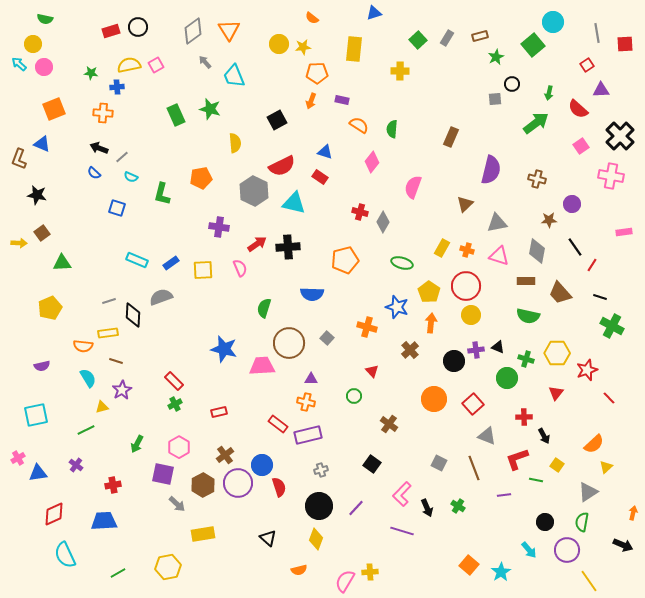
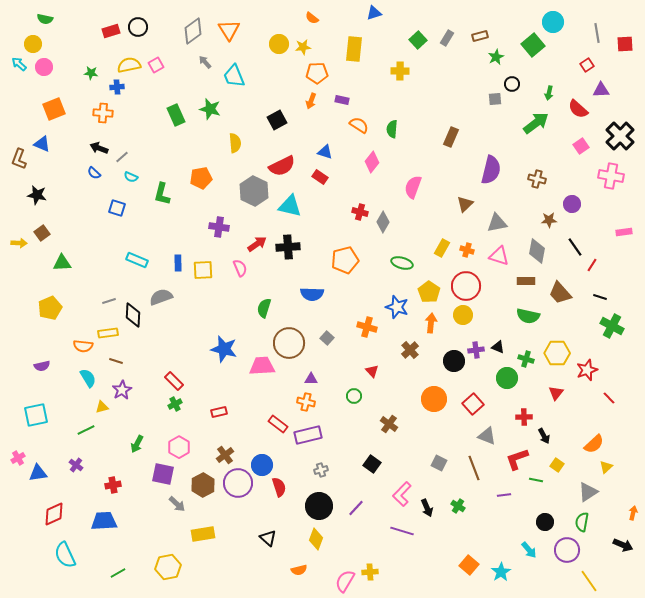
cyan triangle at (294, 203): moved 4 px left, 3 px down
blue rectangle at (171, 263): moved 7 px right; rotated 56 degrees counterclockwise
yellow circle at (471, 315): moved 8 px left
